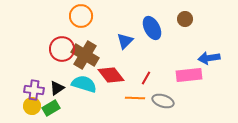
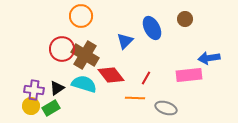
gray ellipse: moved 3 px right, 7 px down
yellow circle: moved 1 px left
